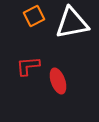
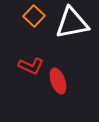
orange square: rotated 20 degrees counterclockwise
red L-shape: moved 3 px right; rotated 150 degrees counterclockwise
